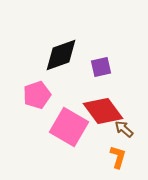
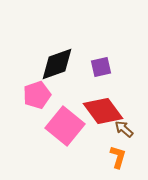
black diamond: moved 4 px left, 9 px down
pink square: moved 4 px left, 1 px up; rotated 9 degrees clockwise
